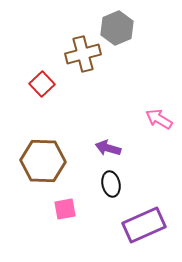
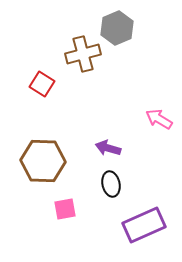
red square: rotated 15 degrees counterclockwise
